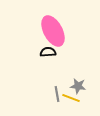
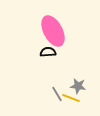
gray line: rotated 21 degrees counterclockwise
